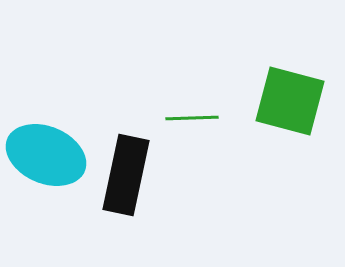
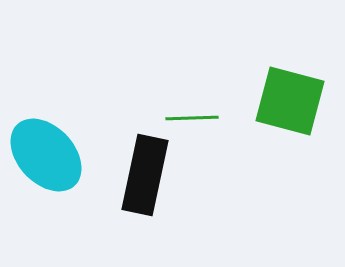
cyan ellipse: rotated 24 degrees clockwise
black rectangle: moved 19 px right
